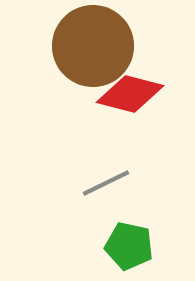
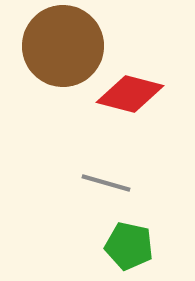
brown circle: moved 30 px left
gray line: rotated 42 degrees clockwise
